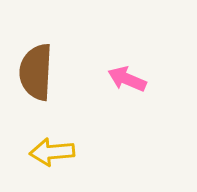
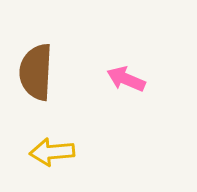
pink arrow: moved 1 px left
